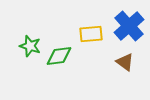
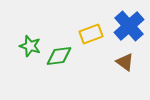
yellow rectangle: rotated 15 degrees counterclockwise
